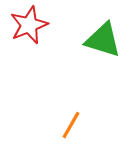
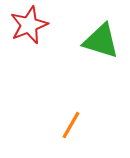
green triangle: moved 2 px left, 1 px down
